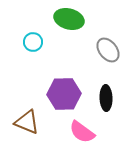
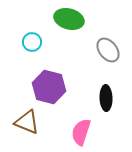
cyan circle: moved 1 px left
purple hexagon: moved 15 px left, 7 px up; rotated 16 degrees clockwise
pink semicircle: moved 1 px left; rotated 72 degrees clockwise
